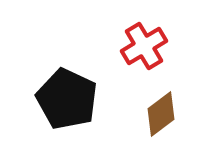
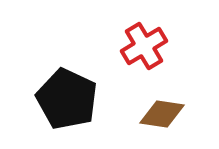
brown diamond: moved 1 px right; rotated 45 degrees clockwise
